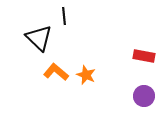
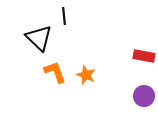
orange L-shape: moved 1 px left; rotated 30 degrees clockwise
